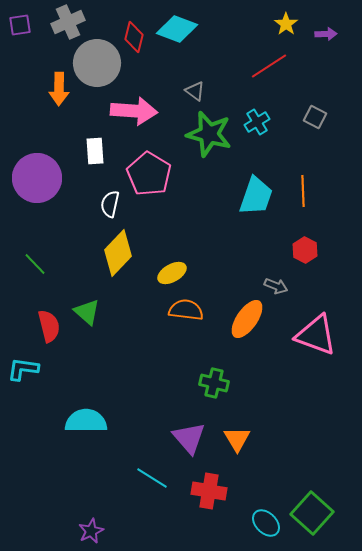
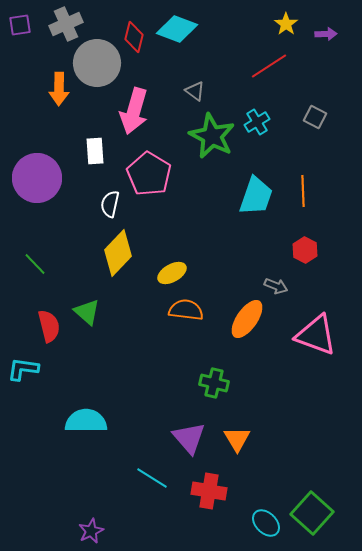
gray cross: moved 2 px left, 2 px down
pink arrow: rotated 102 degrees clockwise
green star: moved 3 px right, 2 px down; rotated 12 degrees clockwise
